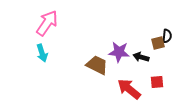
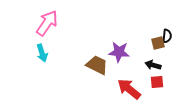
black arrow: moved 12 px right, 8 px down
